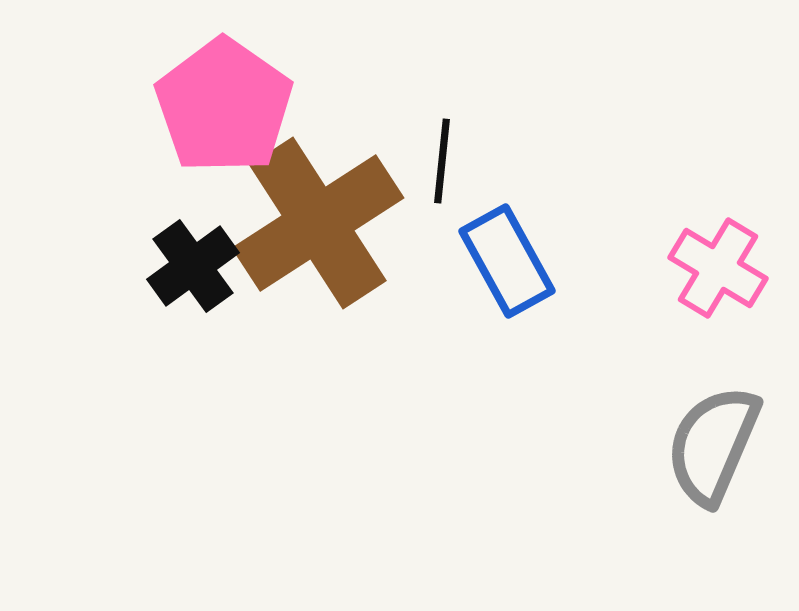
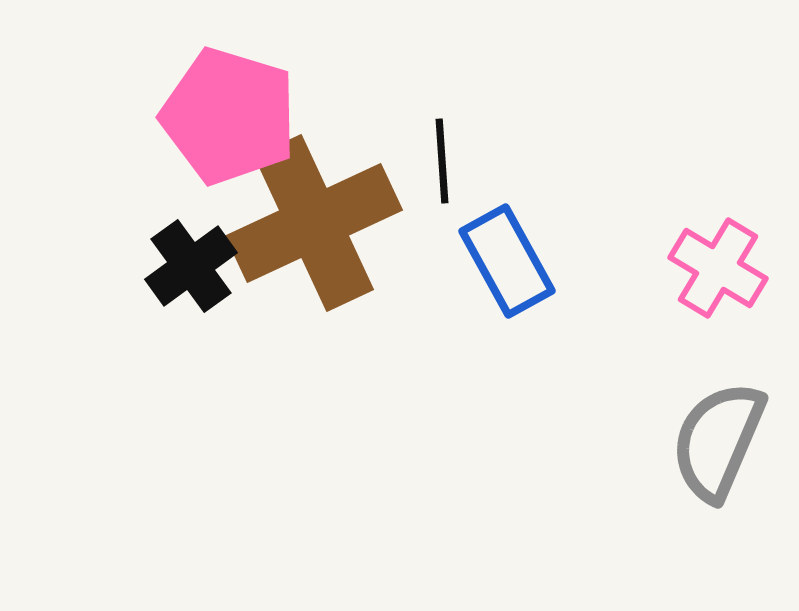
pink pentagon: moved 5 px right, 10 px down; rotated 18 degrees counterclockwise
black line: rotated 10 degrees counterclockwise
brown cross: moved 4 px left; rotated 8 degrees clockwise
black cross: moved 2 px left
gray semicircle: moved 5 px right, 4 px up
